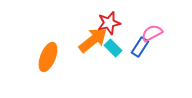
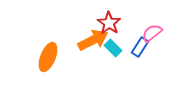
red star: rotated 25 degrees counterclockwise
pink semicircle: rotated 10 degrees counterclockwise
orange arrow: rotated 12 degrees clockwise
